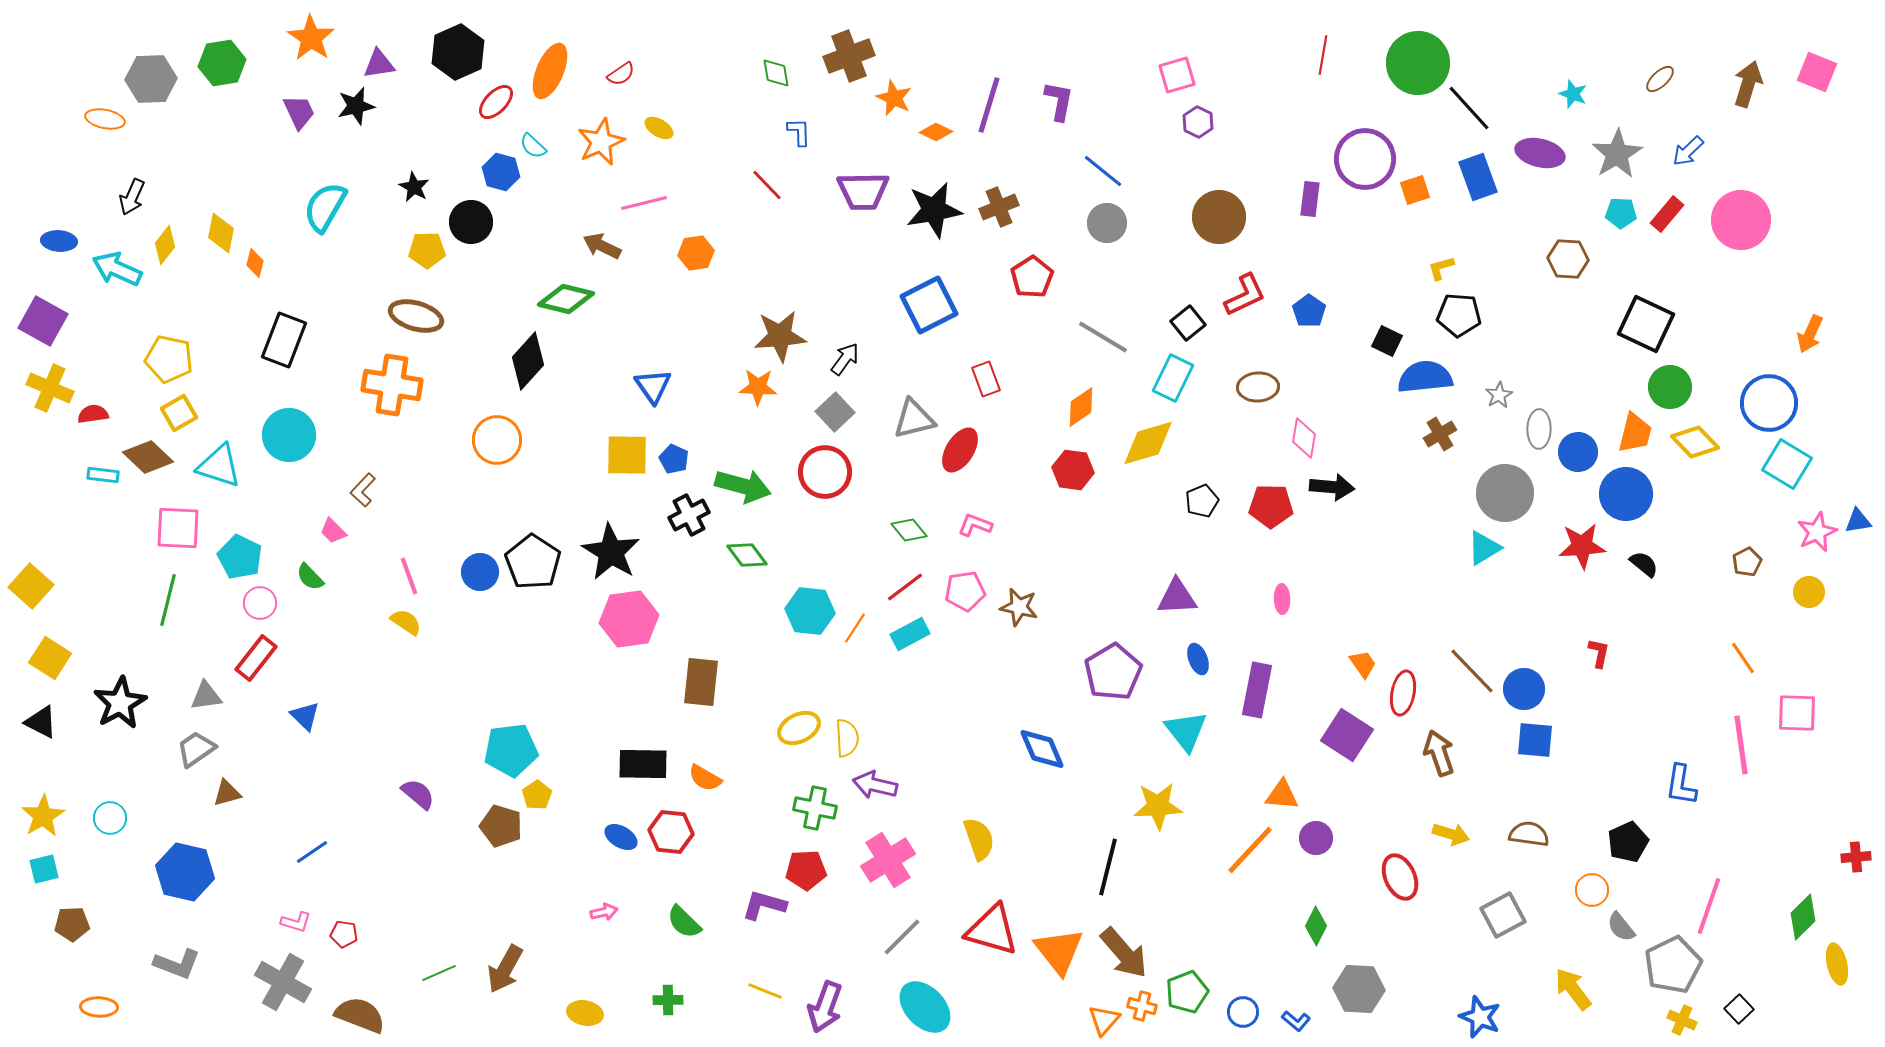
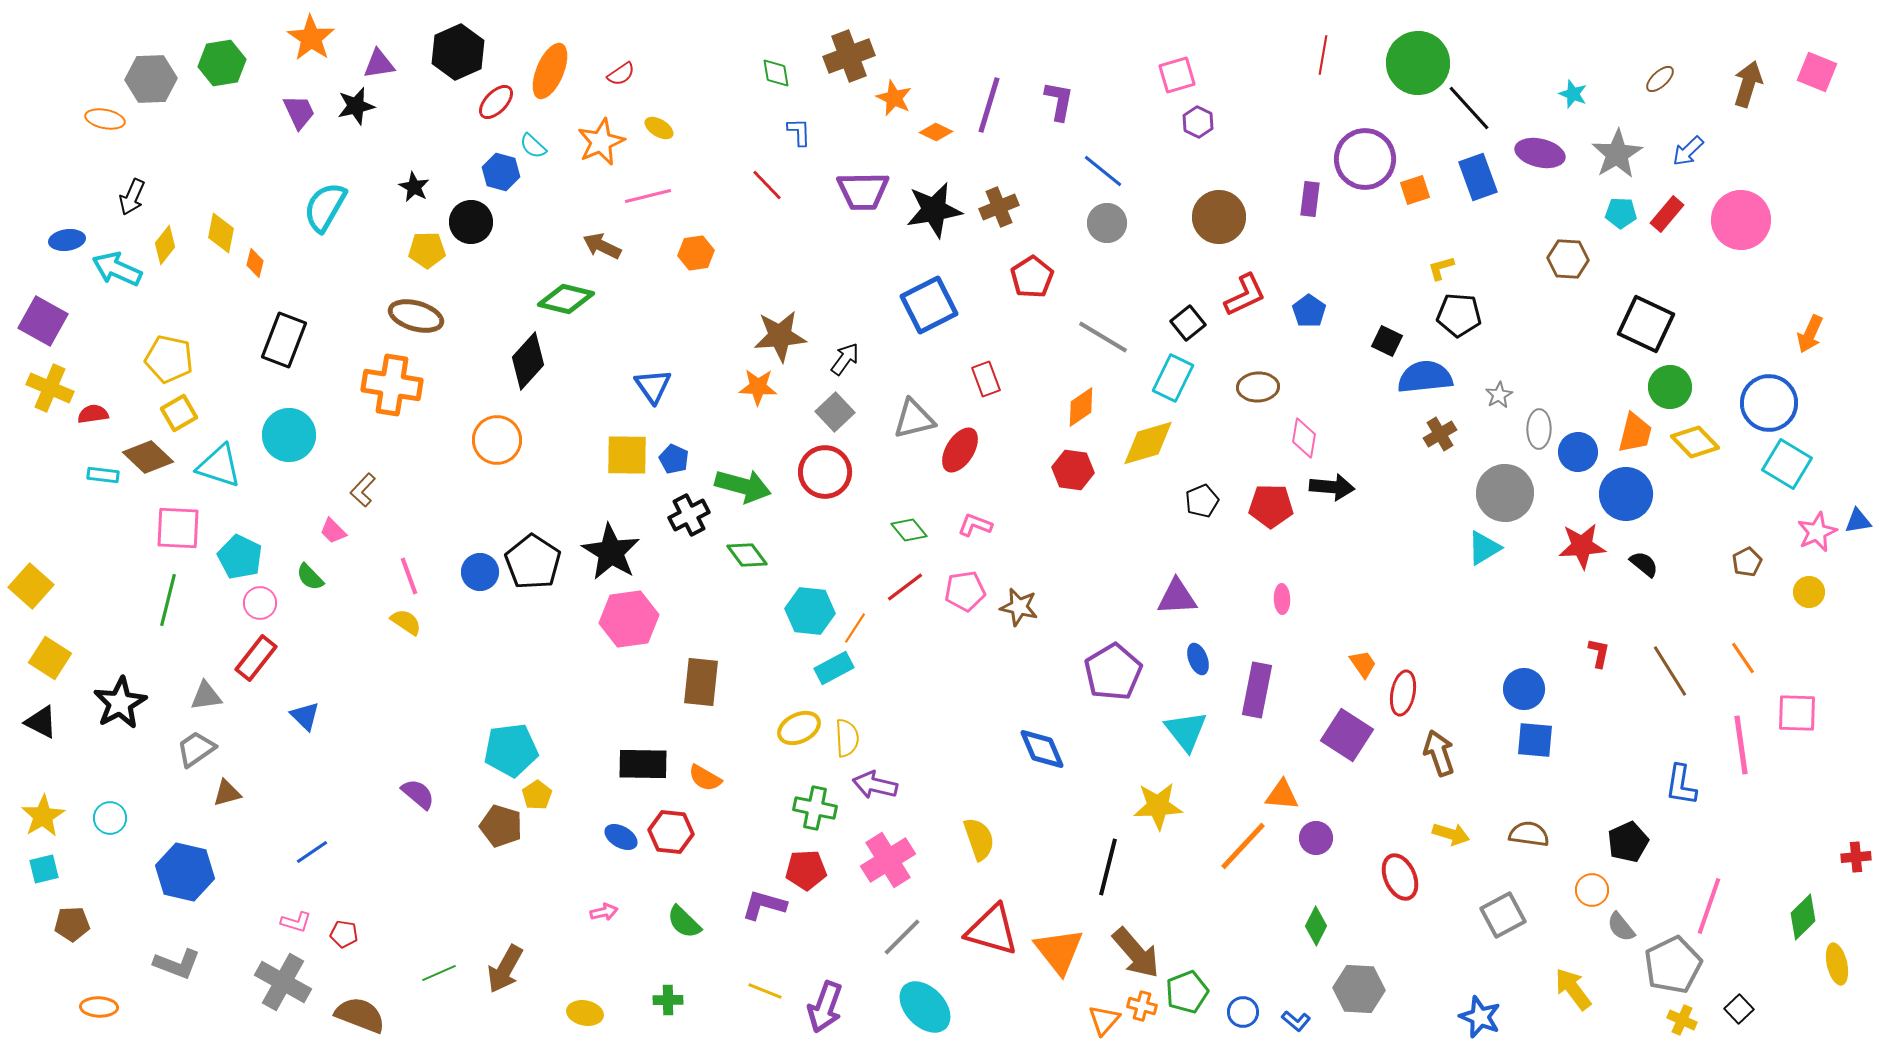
pink line at (644, 203): moved 4 px right, 7 px up
blue ellipse at (59, 241): moved 8 px right, 1 px up; rotated 12 degrees counterclockwise
cyan rectangle at (910, 634): moved 76 px left, 34 px down
brown line at (1472, 671): moved 198 px right; rotated 12 degrees clockwise
orange line at (1250, 850): moved 7 px left, 4 px up
brown arrow at (1124, 953): moved 12 px right
